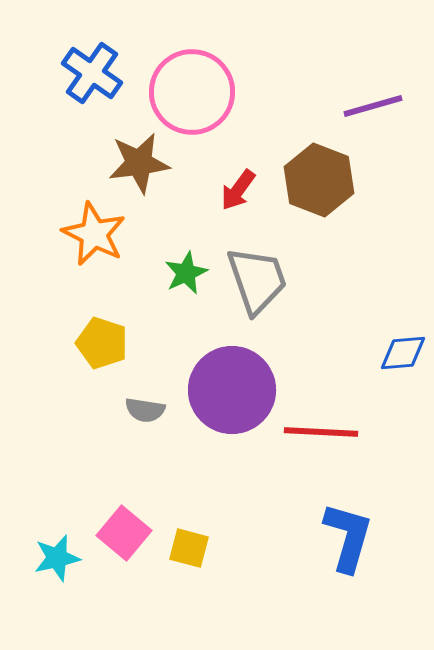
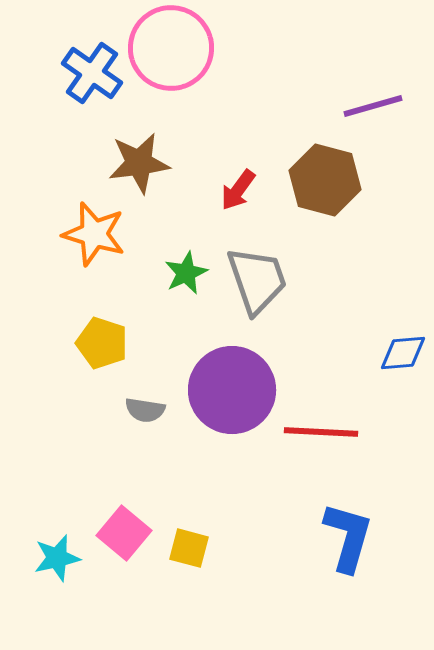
pink circle: moved 21 px left, 44 px up
brown hexagon: moved 6 px right; rotated 6 degrees counterclockwise
orange star: rotated 10 degrees counterclockwise
